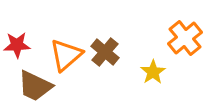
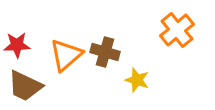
orange cross: moved 8 px left, 8 px up
brown cross: rotated 24 degrees counterclockwise
yellow star: moved 16 px left, 8 px down; rotated 20 degrees counterclockwise
brown trapezoid: moved 10 px left
